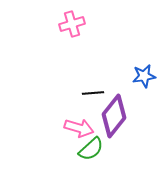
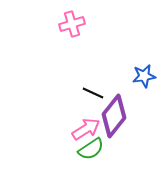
black line: rotated 30 degrees clockwise
pink arrow: moved 7 px right, 1 px down; rotated 48 degrees counterclockwise
green semicircle: rotated 8 degrees clockwise
